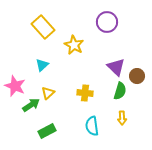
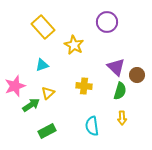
cyan triangle: rotated 24 degrees clockwise
brown circle: moved 1 px up
pink star: rotated 30 degrees clockwise
yellow cross: moved 1 px left, 7 px up
